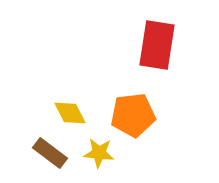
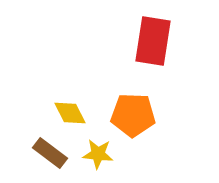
red rectangle: moved 4 px left, 4 px up
orange pentagon: rotated 9 degrees clockwise
yellow star: moved 1 px left, 1 px down
